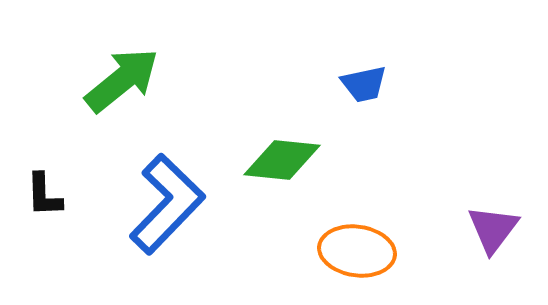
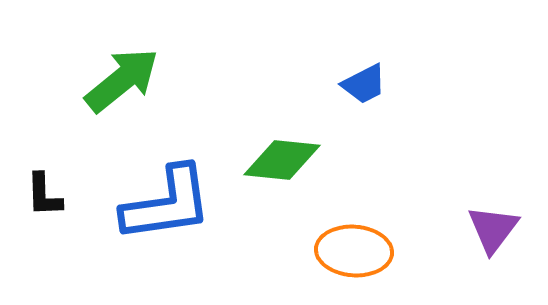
blue trapezoid: rotated 15 degrees counterclockwise
blue L-shape: rotated 38 degrees clockwise
orange ellipse: moved 3 px left; rotated 4 degrees counterclockwise
